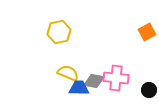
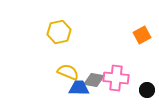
orange square: moved 5 px left, 3 px down
yellow semicircle: moved 1 px up
gray diamond: moved 1 px up
black circle: moved 2 px left
